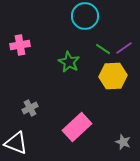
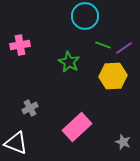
green line: moved 4 px up; rotated 14 degrees counterclockwise
